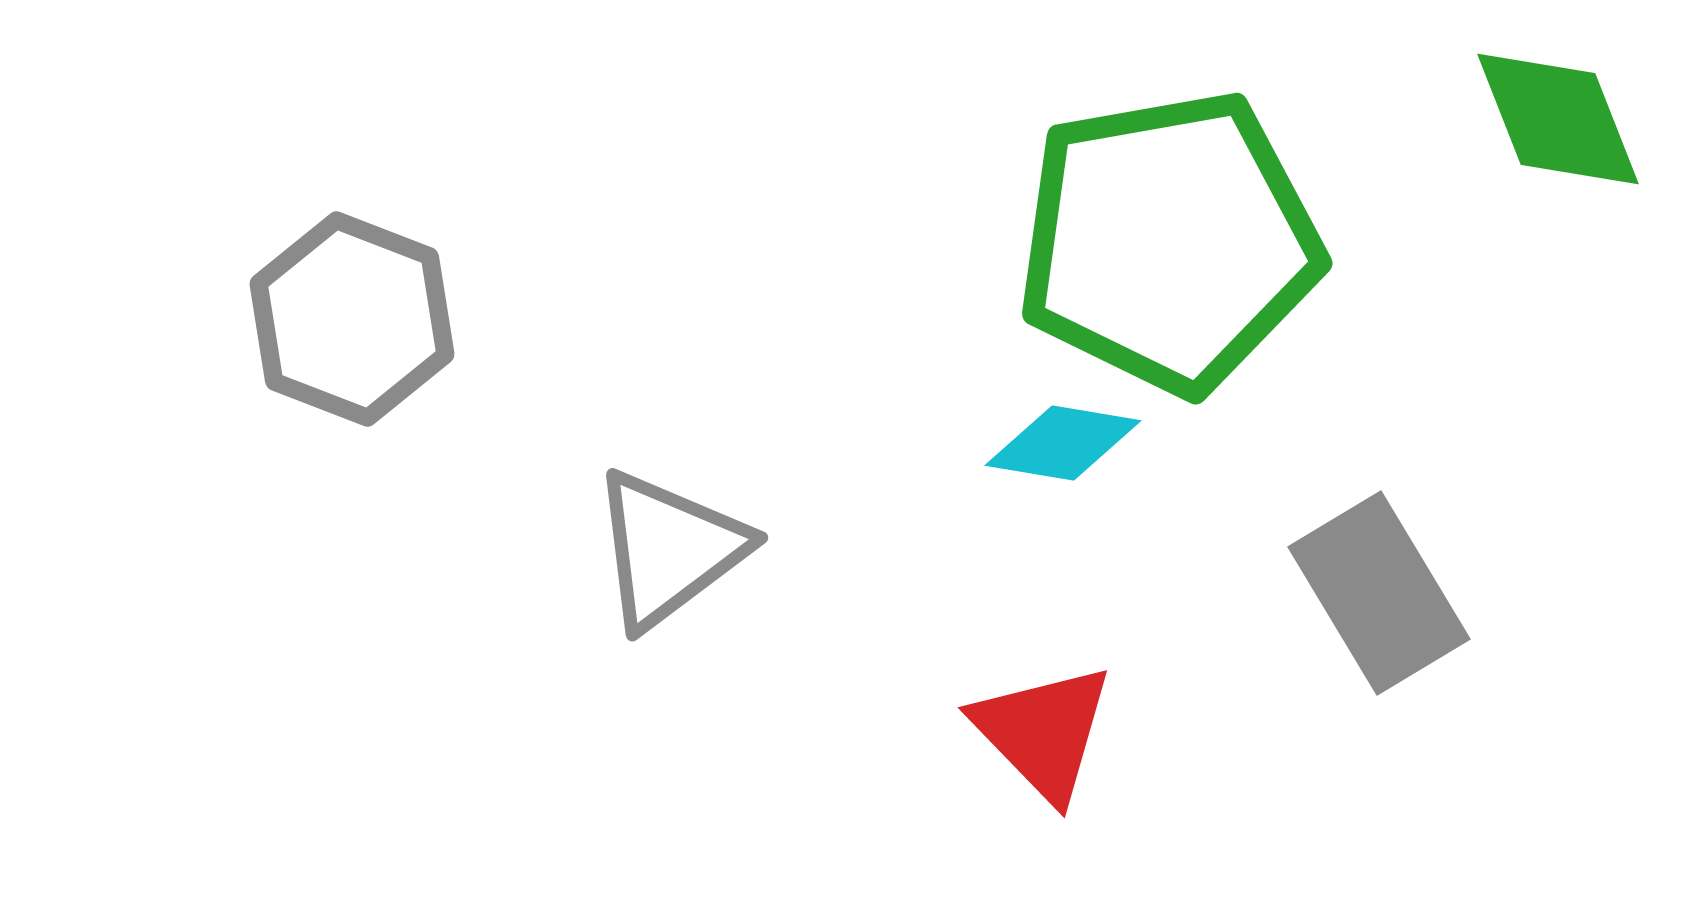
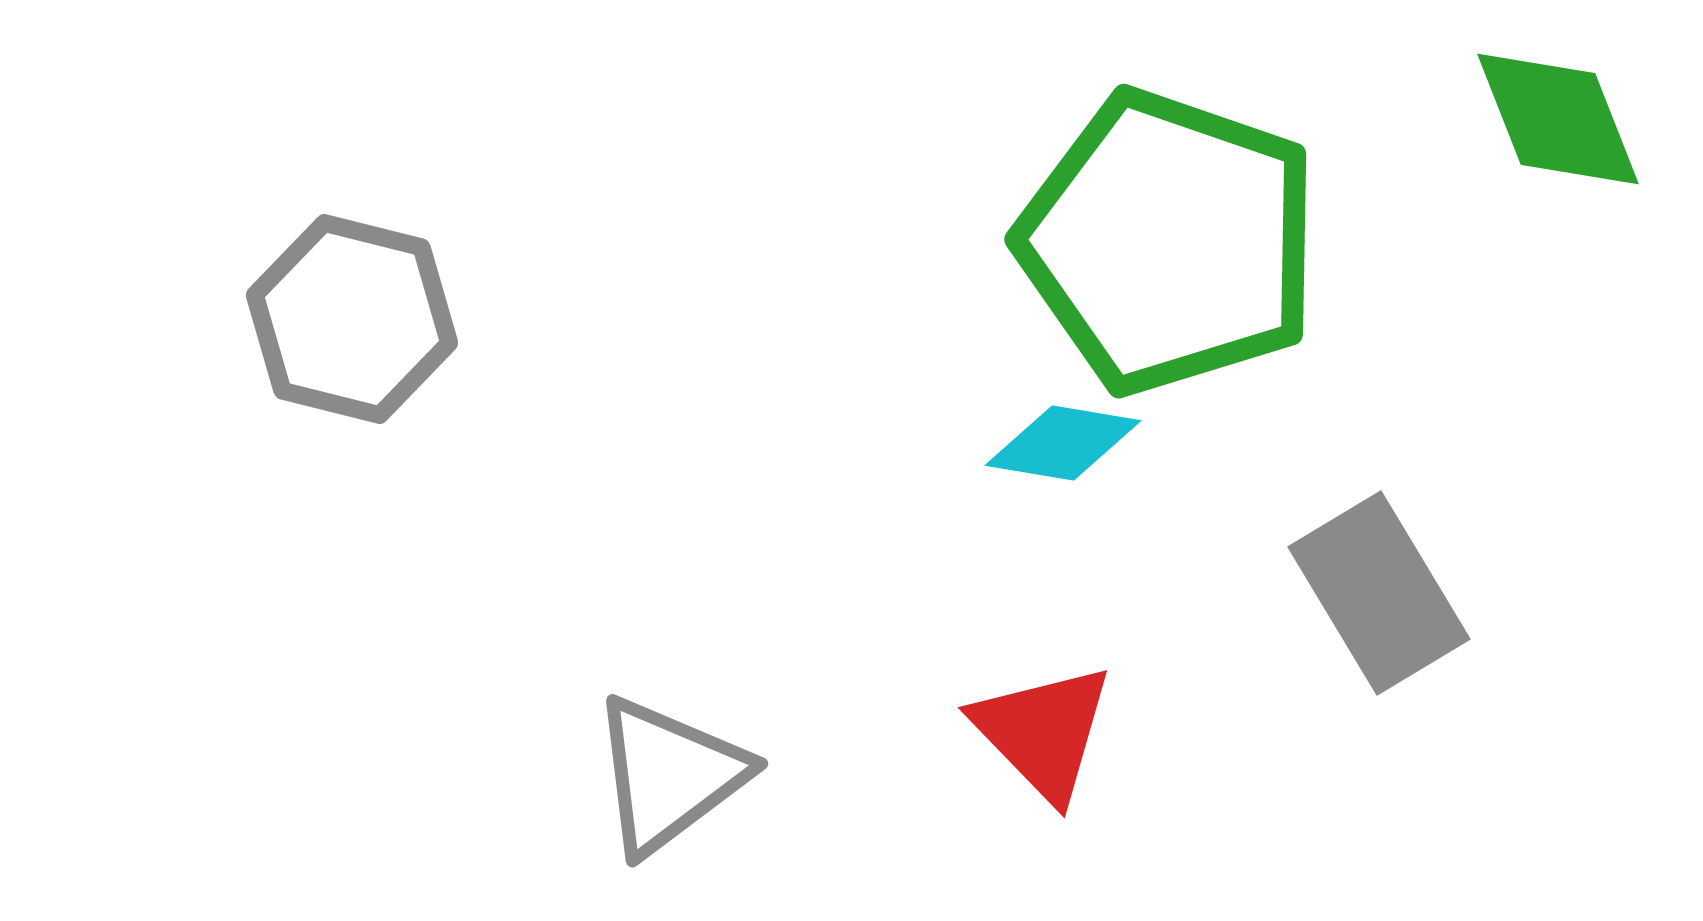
green pentagon: rotated 29 degrees clockwise
gray hexagon: rotated 7 degrees counterclockwise
gray triangle: moved 226 px down
